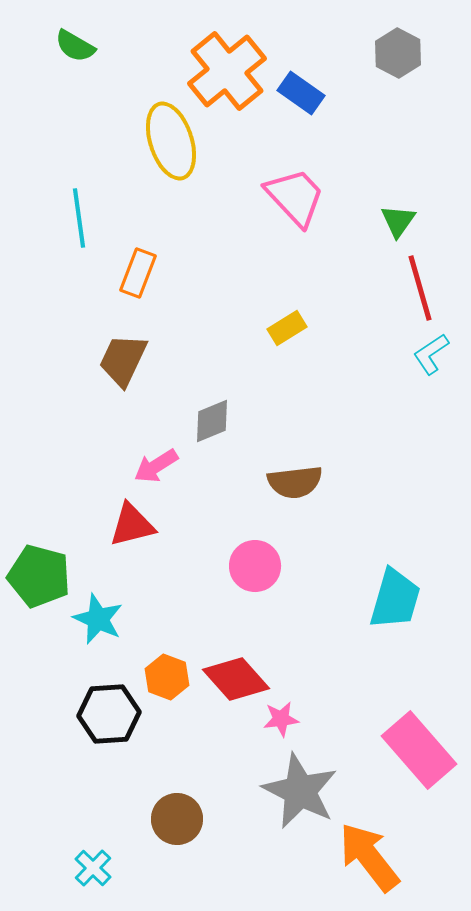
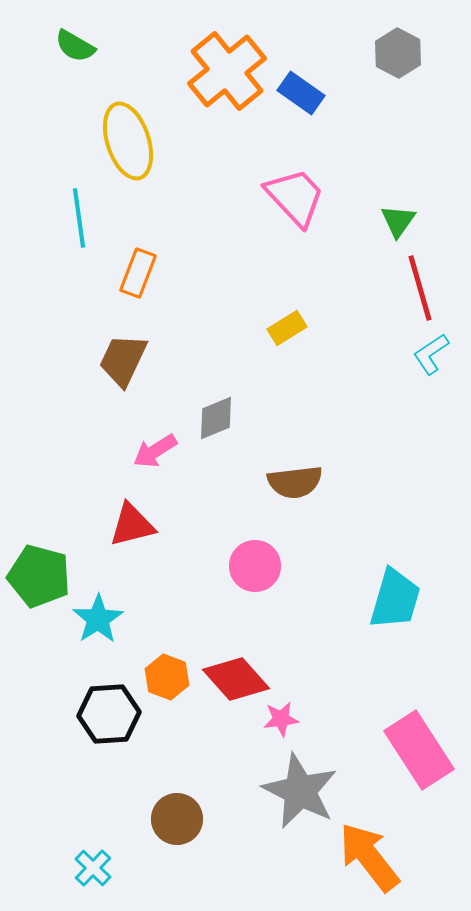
yellow ellipse: moved 43 px left
gray diamond: moved 4 px right, 3 px up
pink arrow: moved 1 px left, 15 px up
cyan star: rotated 15 degrees clockwise
pink rectangle: rotated 8 degrees clockwise
